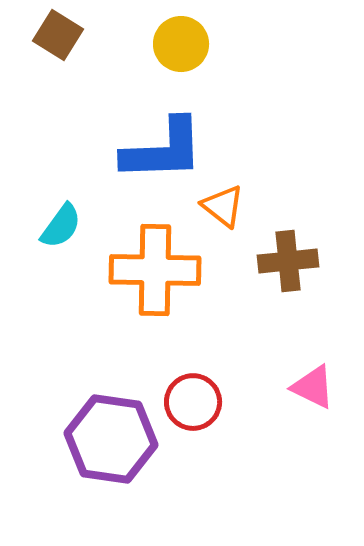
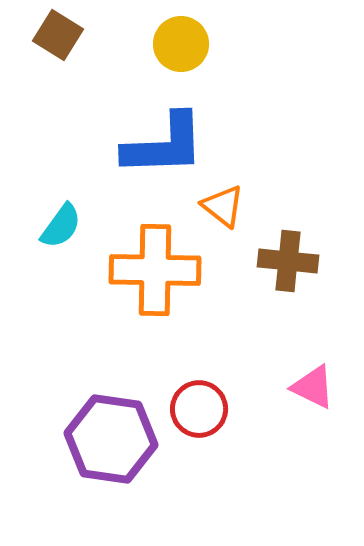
blue L-shape: moved 1 px right, 5 px up
brown cross: rotated 12 degrees clockwise
red circle: moved 6 px right, 7 px down
